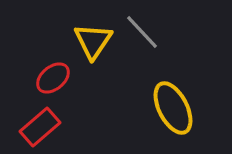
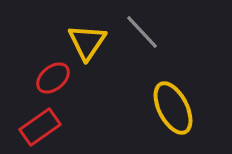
yellow triangle: moved 6 px left, 1 px down
red rectangle: rotated 6 degrees clockwise
